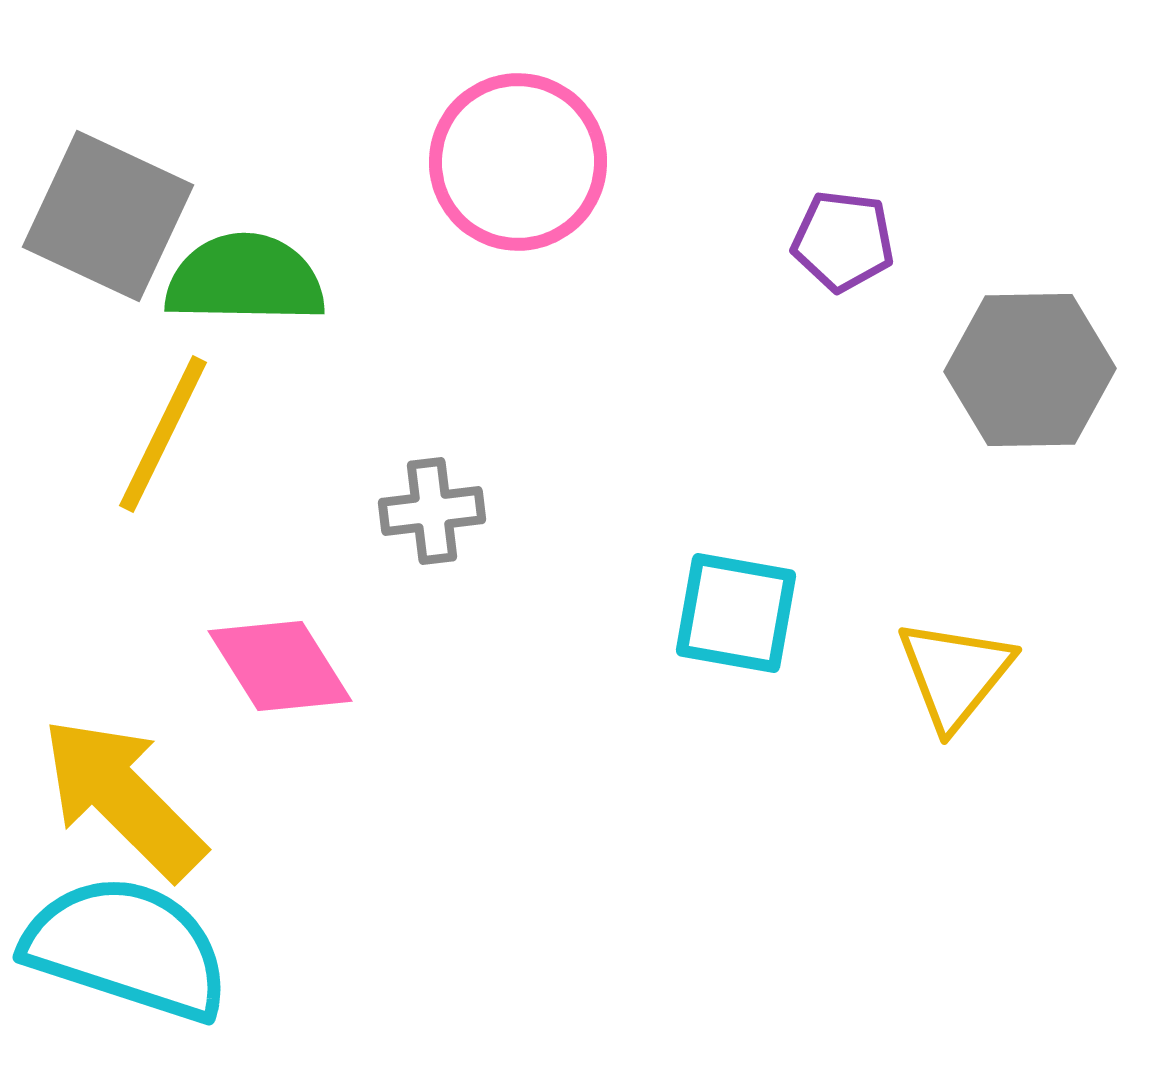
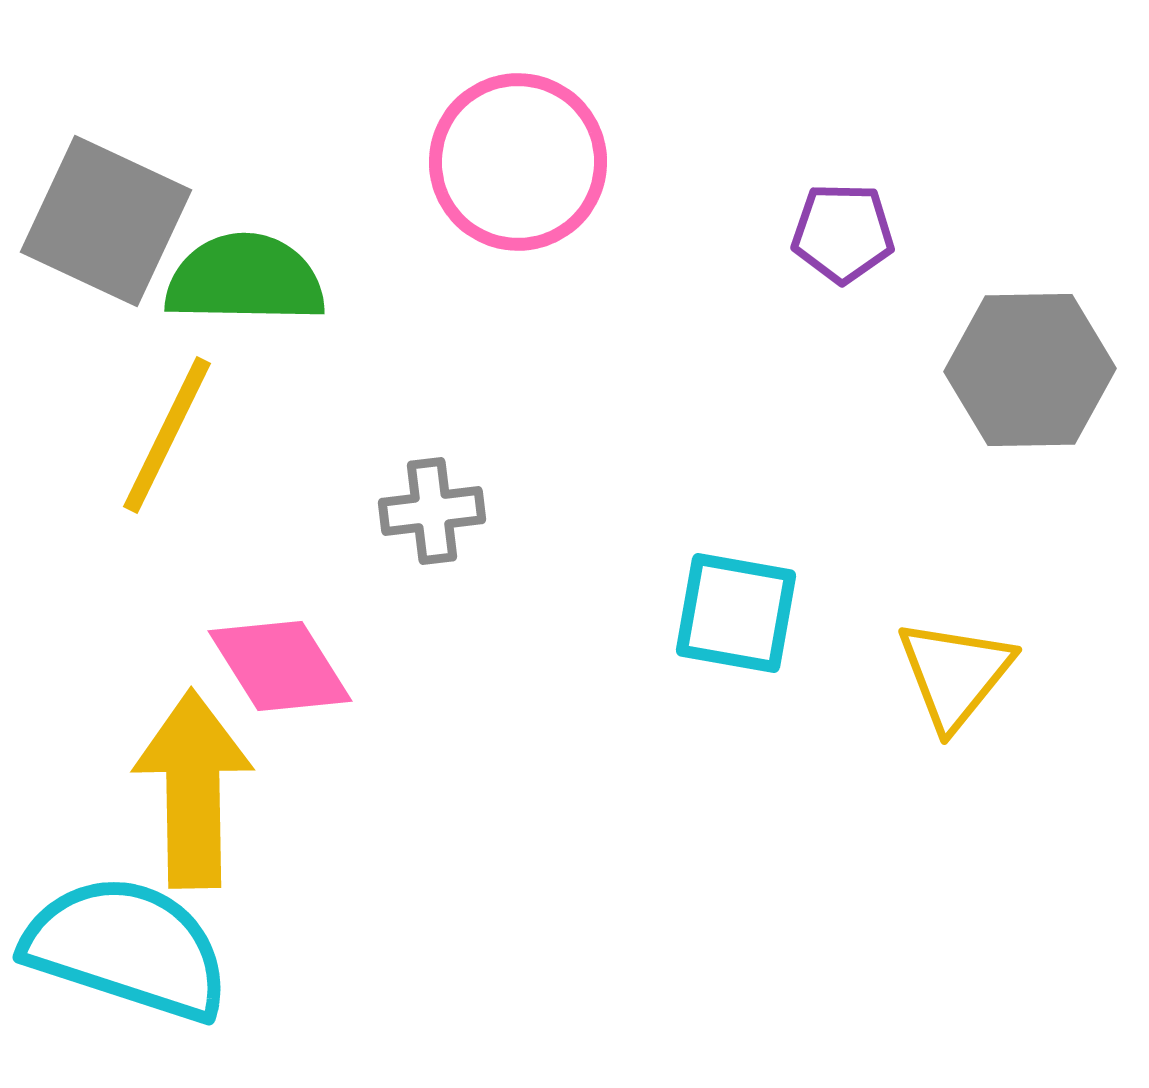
gray square: moved 2 px left, 5 px down
purple pentagon: moved 8 px up; rotated 6 degrees counterclockwise
yellow line: moved 4 px right, 1 px down
yellow arrow: moved 70 px right, 9 px up; rotated 44 degrees clockwise
